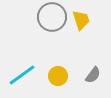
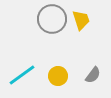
gray circle: moved 2 px down
